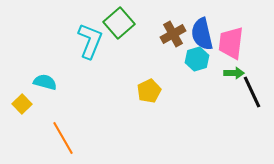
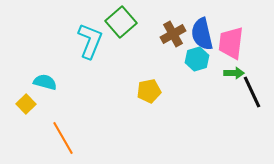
green square: moved 2 px right, 1 px up
yellow pentagon: rotated 15 degrees clockwise
yellow square: moved 4 px right
